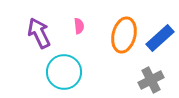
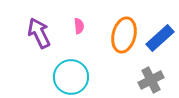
cyan circle: moved 7 px right, 5 px down
